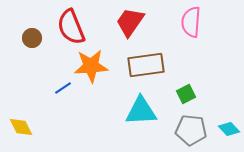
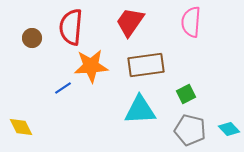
red semicircle: rotated 27 degrees clockwise
cyan triangle: moved 1 px left, 1 px up
gray pentagon: moved 1 px left; rotated 8 degrees clockwise
